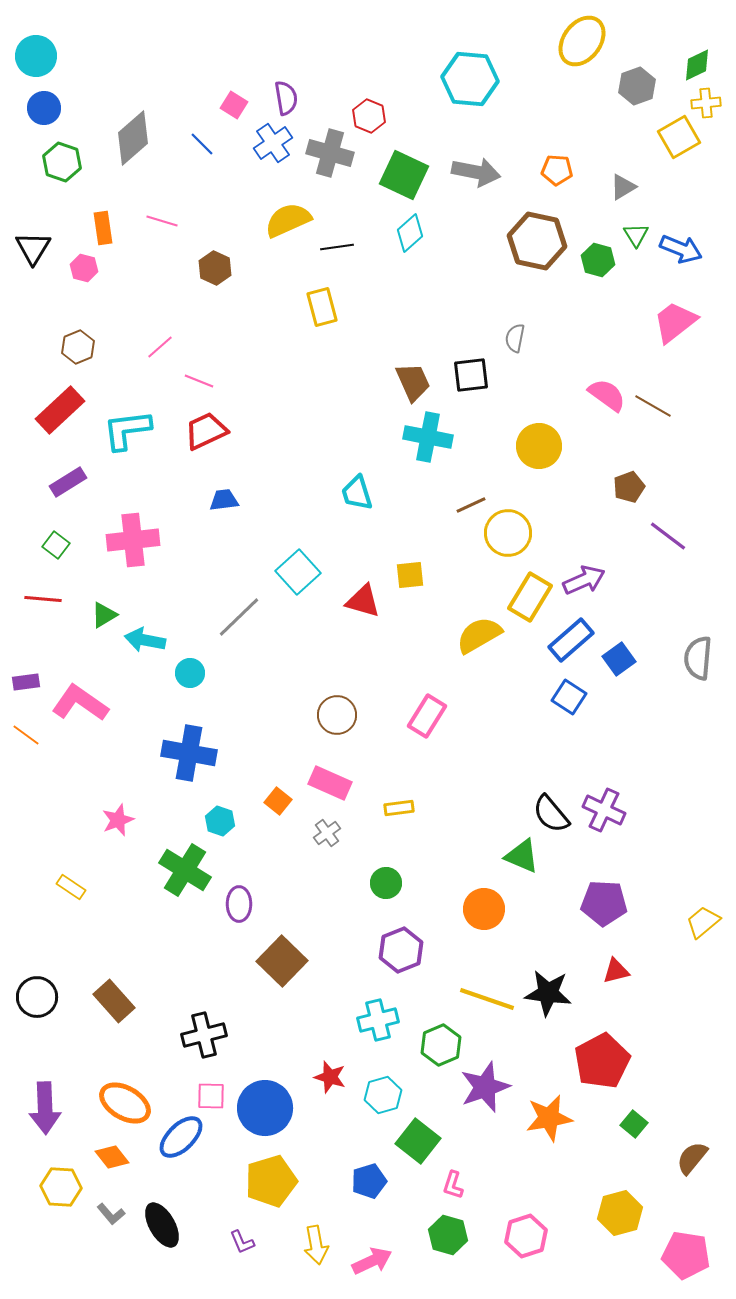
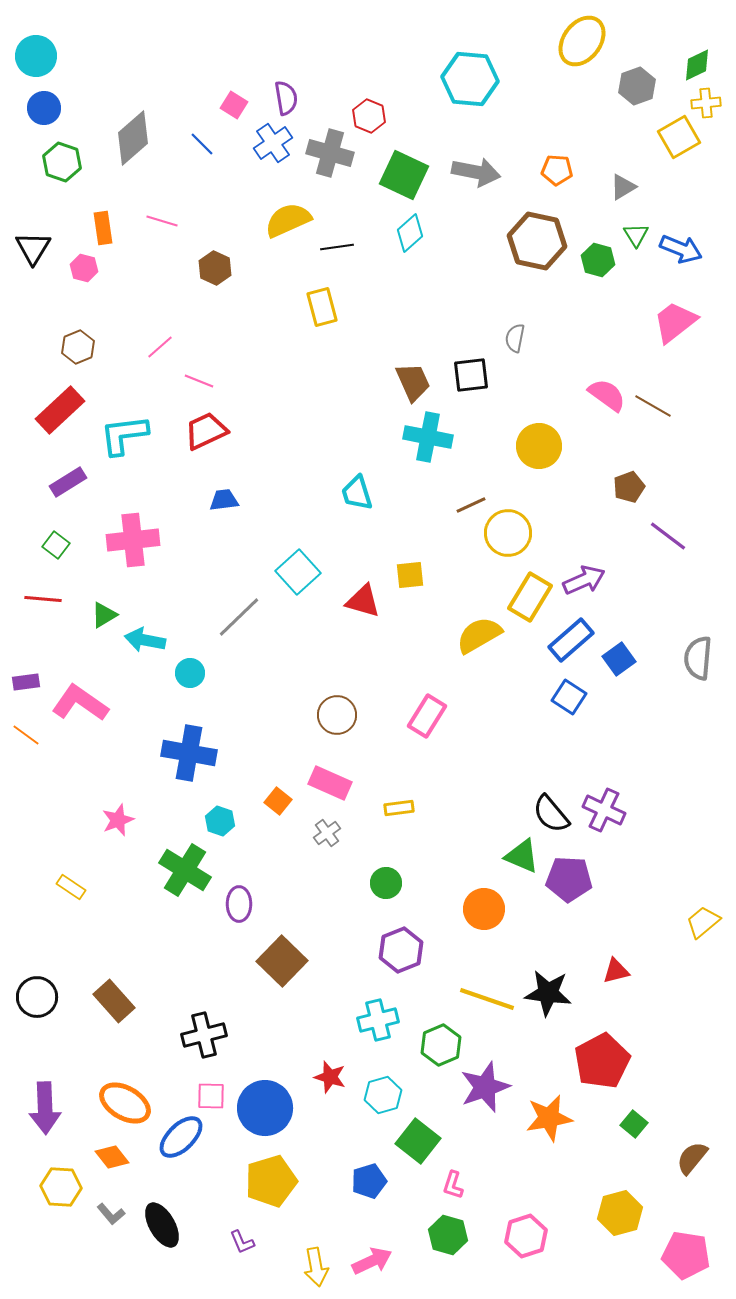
cyan L-shape at (127, 430): moved 3 px left, 5 px down
purple pentagon at (604, 903): moved 35 px left, 24 px up
yellow arrow at (316, 1245): moved 22 px down
